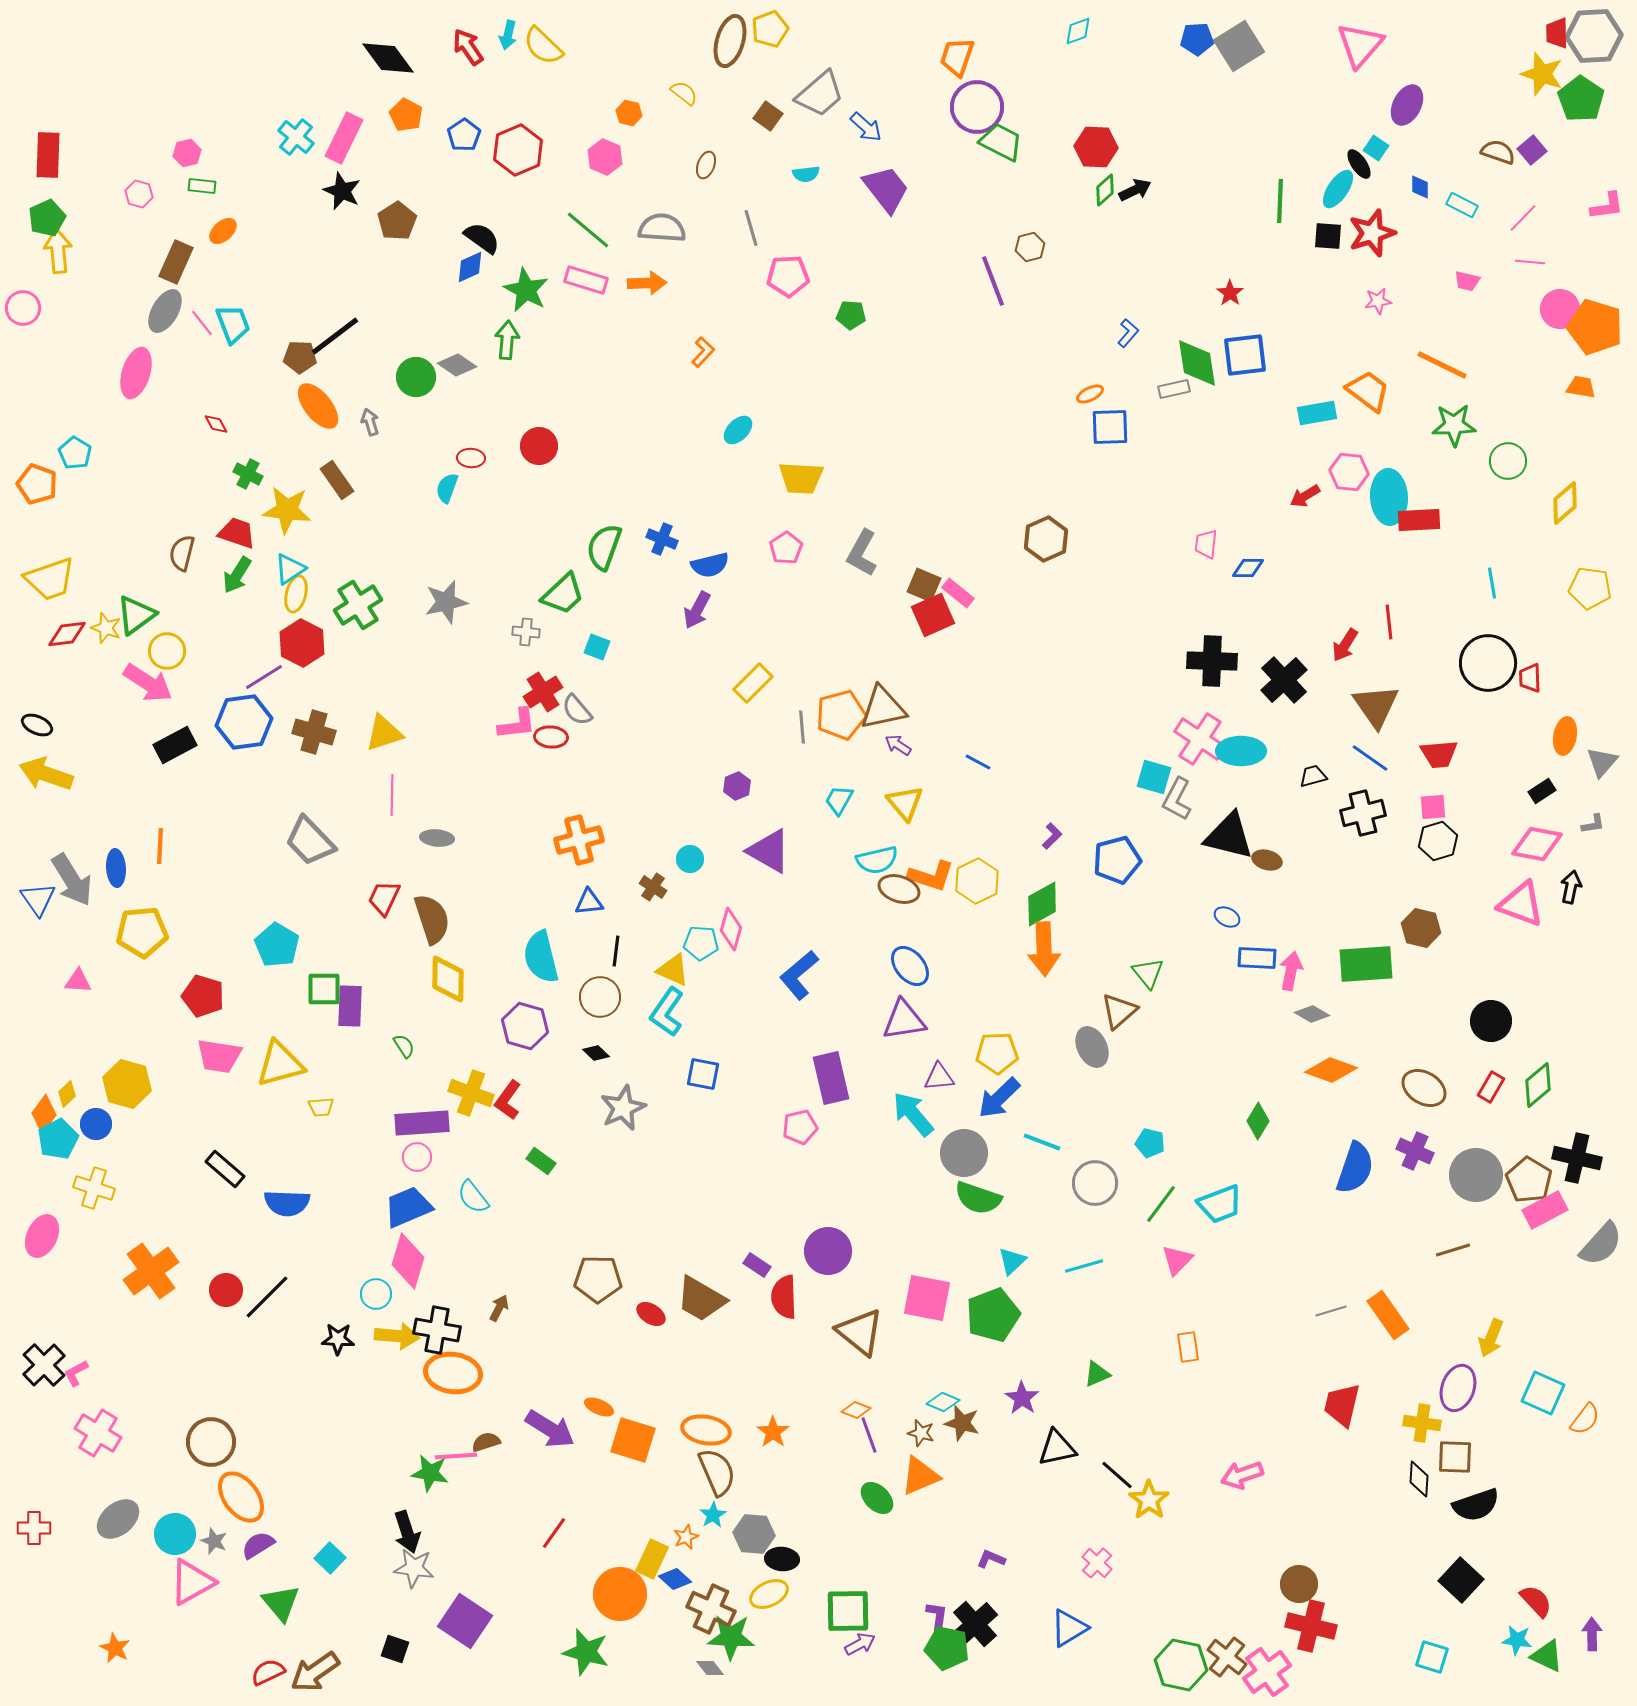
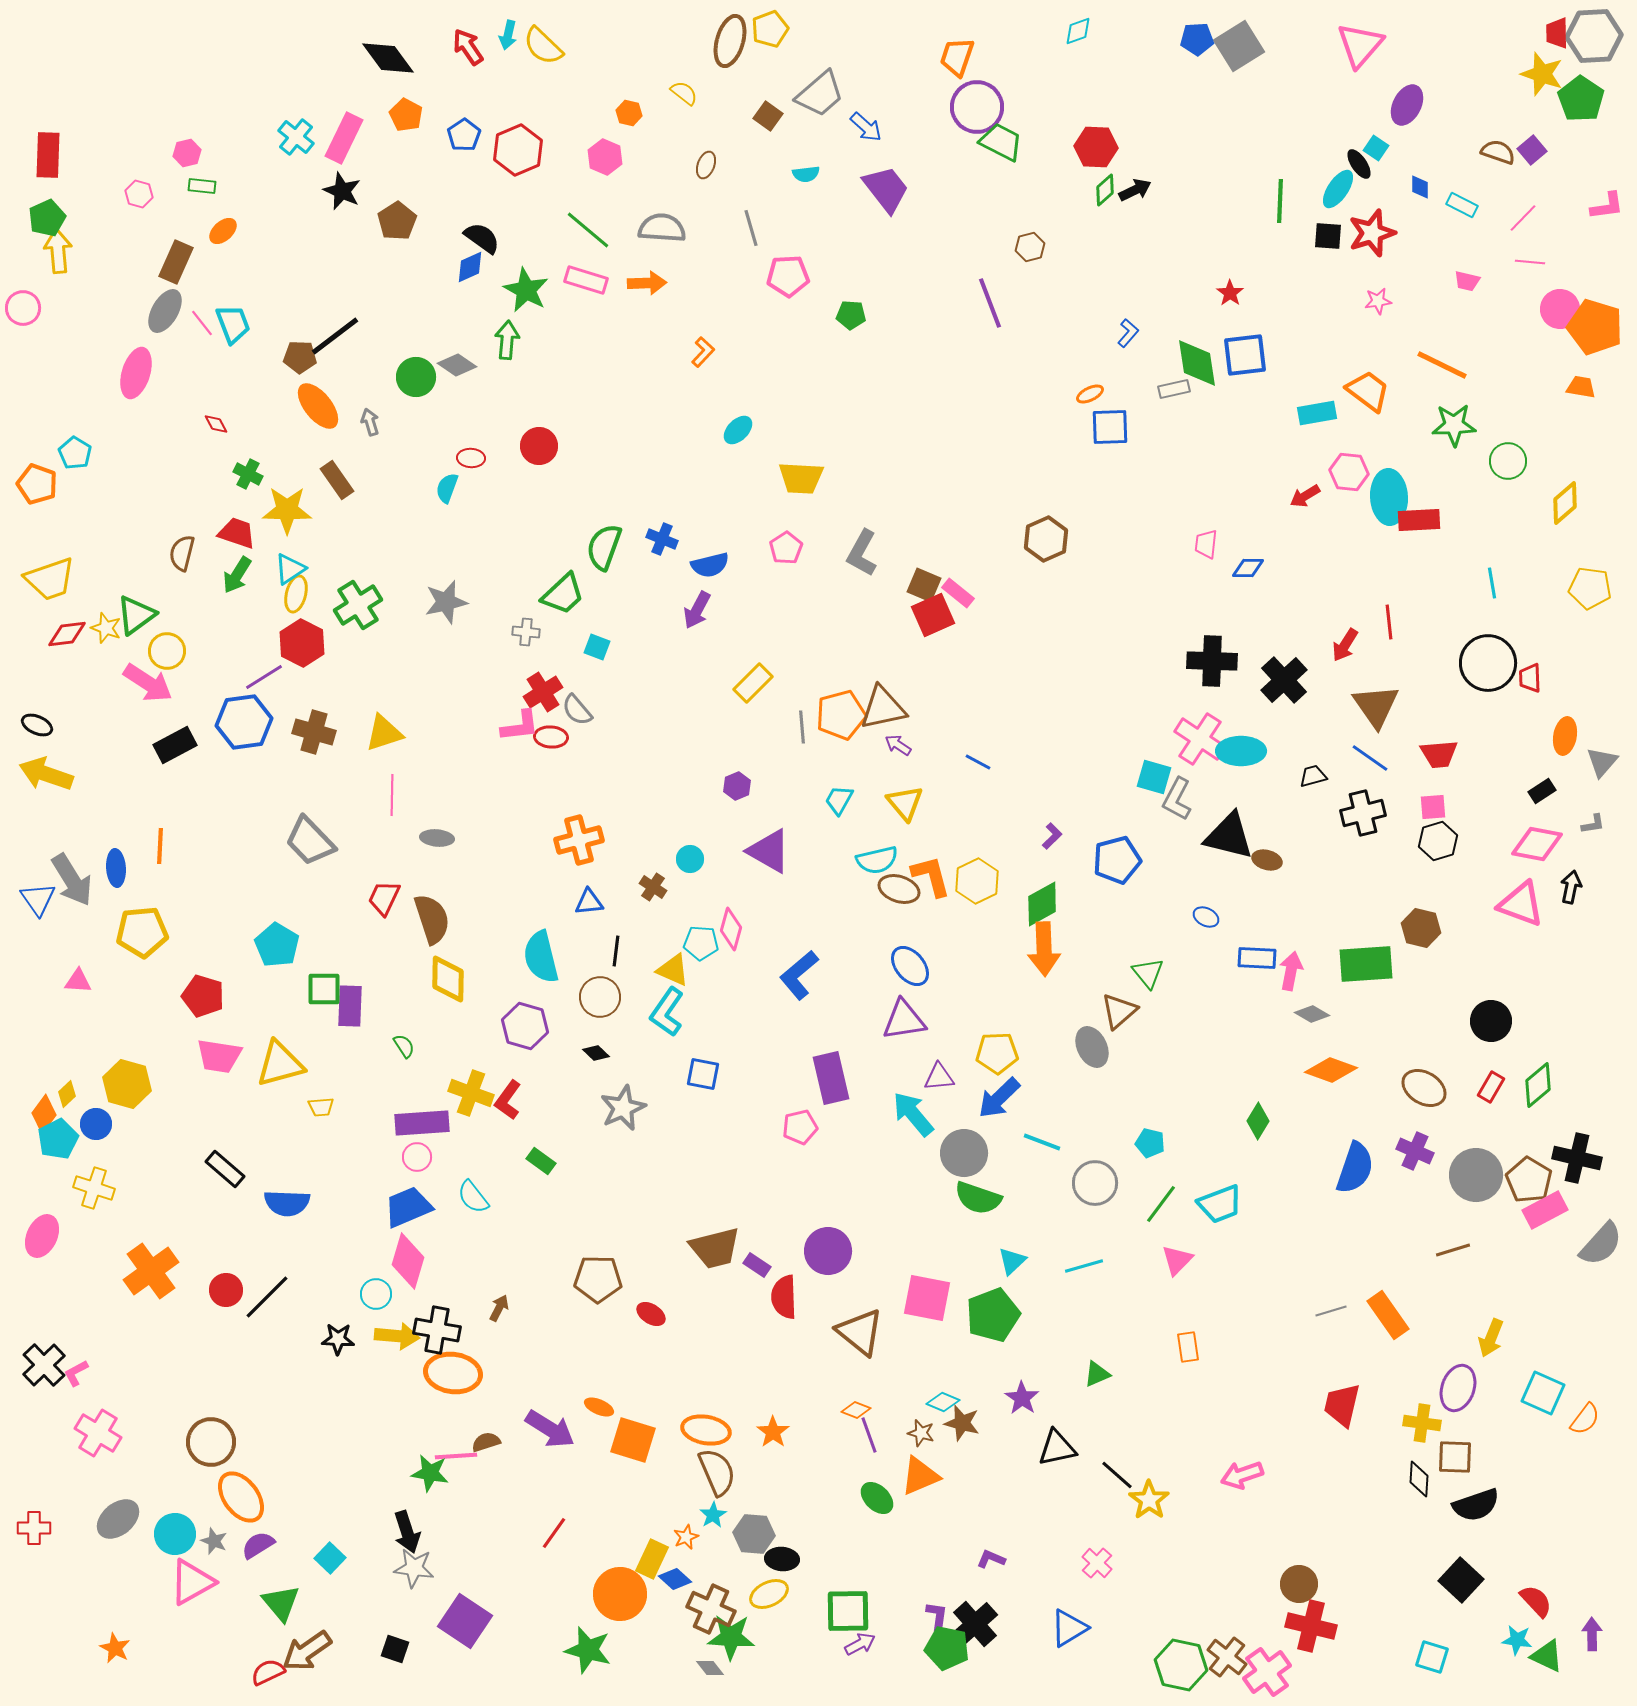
purple line at (993, 281): moved 3 px left, 22 px down
yellow star at (287, 510): rotated 6 degrees counterclockwise
pink L-shape at (517, 724): moved 3 px right, 2 px down
orange L-shape at (931, 876): rotated 123 degrees counterclockwise
blue ellipse at (1227, 917): moved 21 px left
brown trapezoid at (701, 1299): moved 14 px right, 51 px up; rotated 44 degrees counterclockwise
green star at (586, 1652): moved 2 px right, 2 px up
brown arrow at (315, 1672): moved 8 px left, 21 px up
